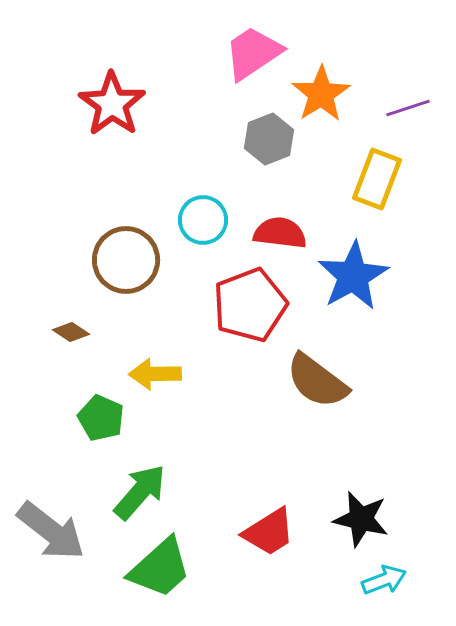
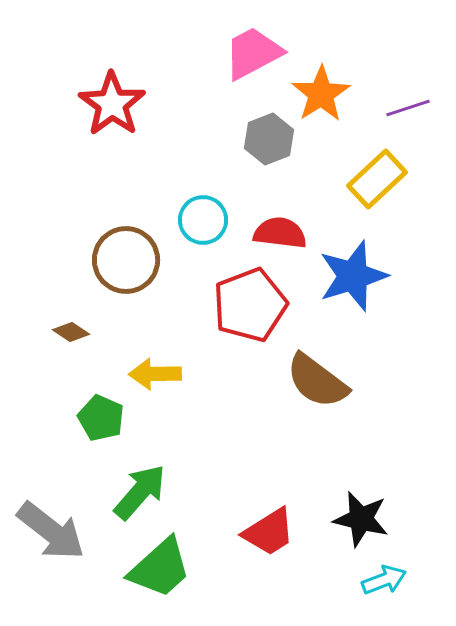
pink trapezoid: rotated 6 degrees clockwise
yellow rectangle: rotated 26 degrees clockwise
blue star: rotated 12 degrees clockwise
